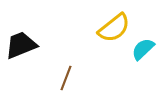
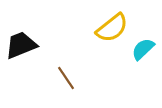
yellow semicircle: moved 2 px left
brown line: rotated 55 degrees counterclockwise
